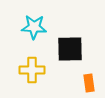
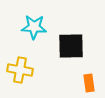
black square: moved 1 px right, 3 px up
yellow cross: moved 12 px left; rotated 10 degrees clockwise
